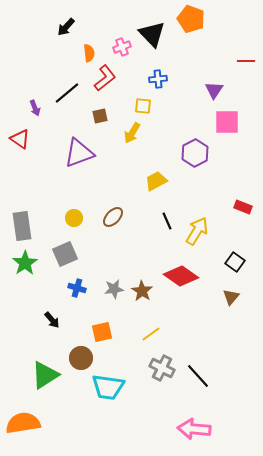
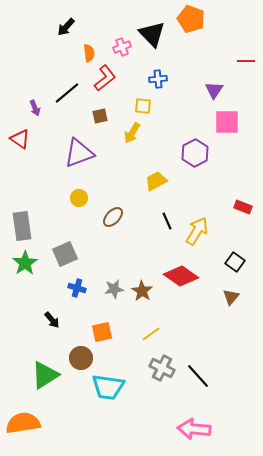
yellow circle at (74, 218): moved 5 px right, 20 px up
